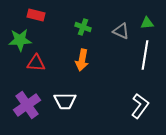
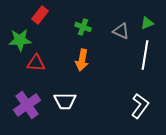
red rectangle: moved 4 px right; rotated 66 degrees counterclockwise
green triangle: rotated 16 degrees counterclockwise
